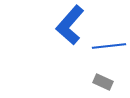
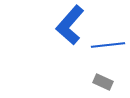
blue line: moved 1 px left, 1 px up
